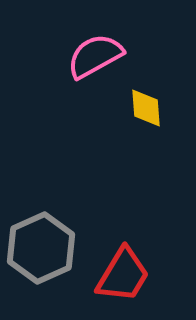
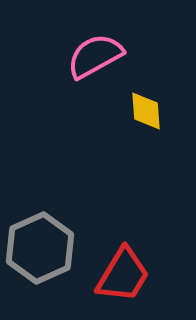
yellow diamond: moved 3 px down
gray hexagon: moved 1 px left
